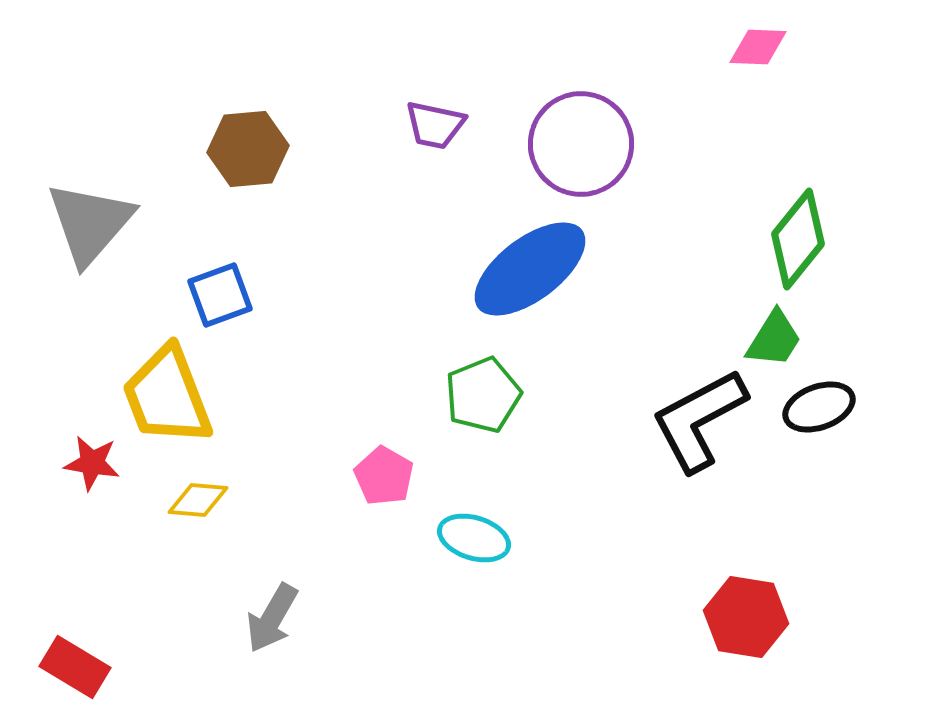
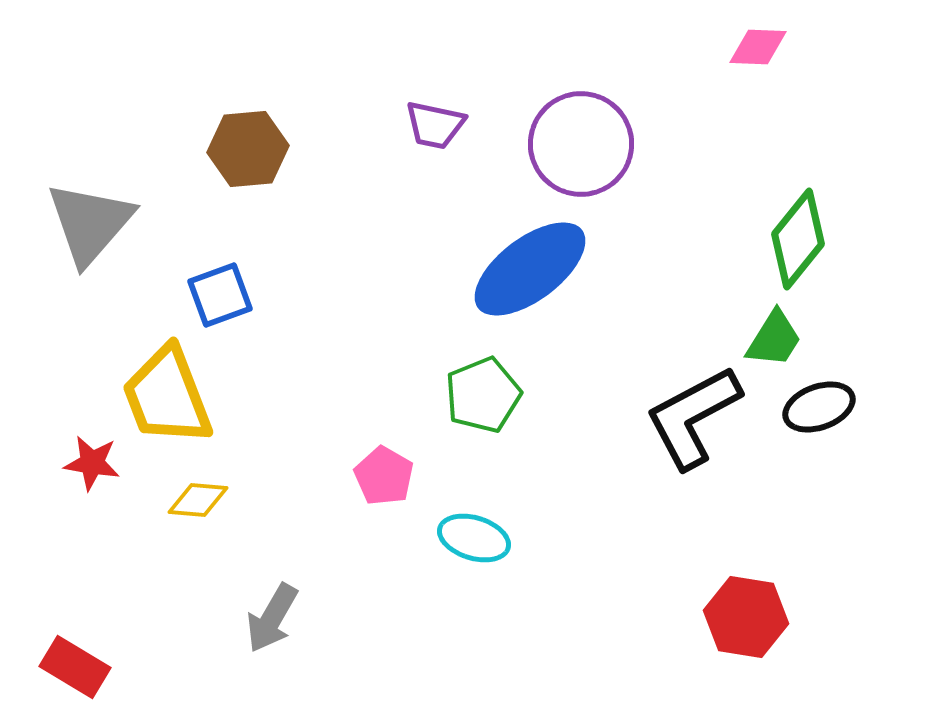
black L-shape: moved 6 px left, 3 px up
